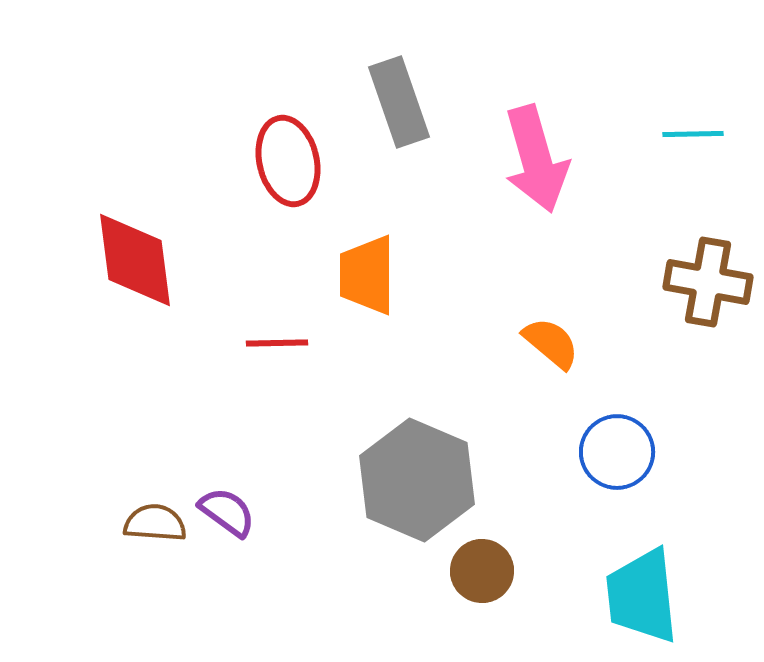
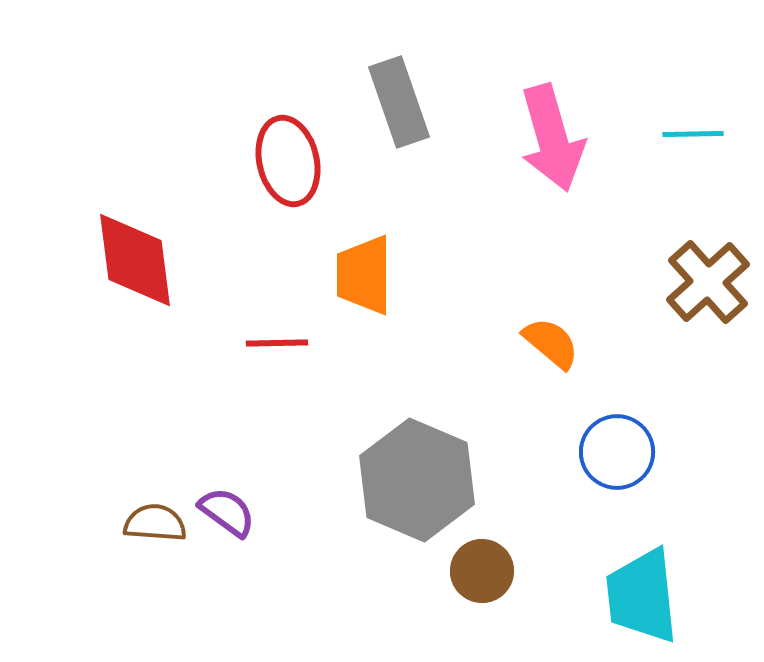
pink arrow: moved 16 px right, 21 px up
orange trapezoid: moved 3 px left
brown cross: rotated 38 degrees clockwise
